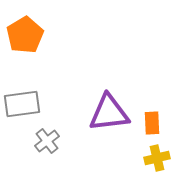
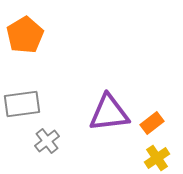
orange rectangle: rotated 55 degrees clockwise
yellow cross: rotated 20 degrees counterclockwise
